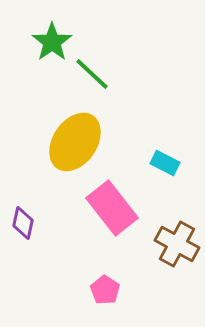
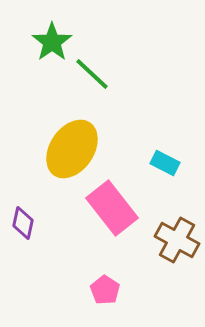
yellow ellipse: moved 3 px left, 7 px down
brown cross: moved 4 px up
